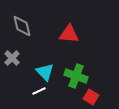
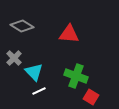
gray diamond: rotated 45 degrees counterclockwise
gray cross: moved 2 px right
cyan triangle: moved 11 px left
